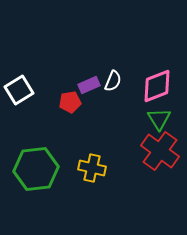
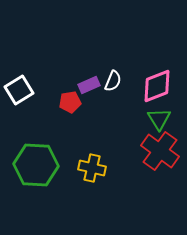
green hexagon: moved 4 px up; rotated 9 degrees clockwise
